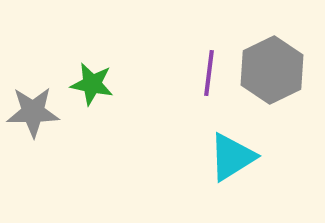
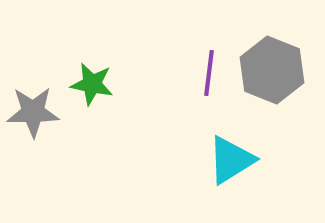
gray hexagon: rotated 12 degrees counterclockwise
cyan triangle: moved 1 px left, 3 px down
